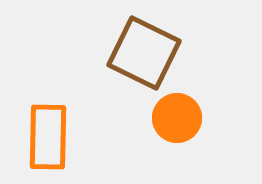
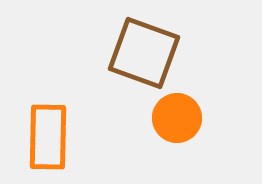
brown square: rotated 6 degrees counterclockwise
